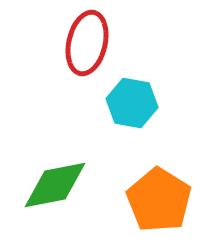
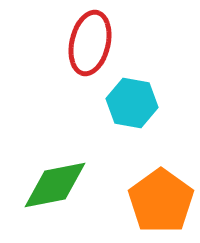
red ellipse: moved 3 px right
orange pentagon: moved 2 px right, 1 px down; rotated 4 degrees clockwise
